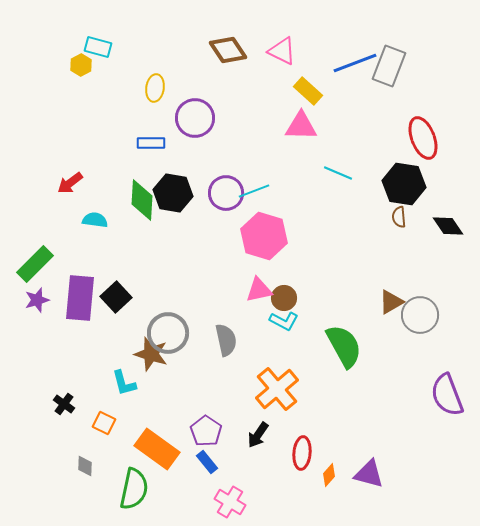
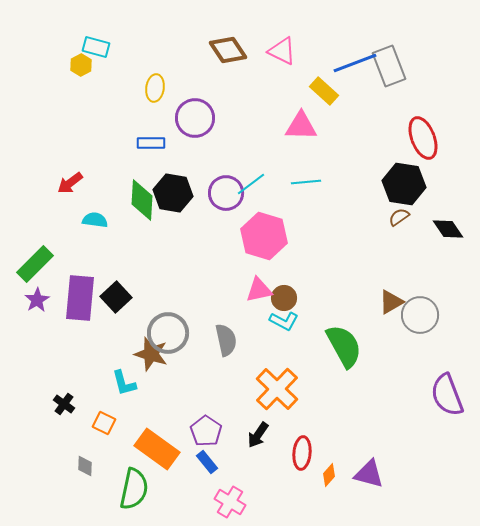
cyan rectangle at (98, 47): moved 2 px left
gray rectangle at (389, 66): rotated 42 degrees counterclockwise
yellow rectangle at (308, 91): moved 16 px right
cyan line at (338, 173): moved 32 px left, 9 px down; rotated 28 degrees counterclockwise
cyan line at (254, 191): moved 3 px left, 7 px up; rotated 16 degrees counterclockwise
brown semicircle at (399, 217): rotated 60 degrees clockwise
black diamond at (448, 226): moved 3 px down
purple star at (37, 300): rotated 15 degrees counterclockwise
orange cross at (277, 389): rotated 6 degrees counterclockwise
